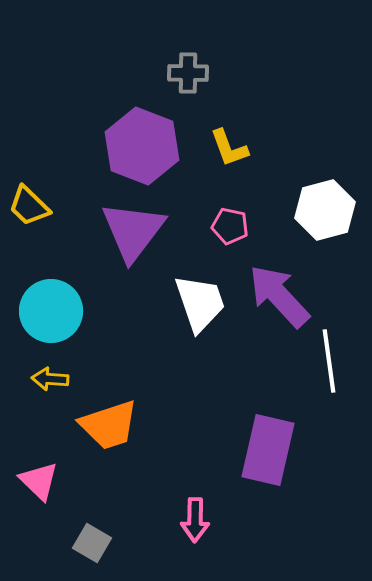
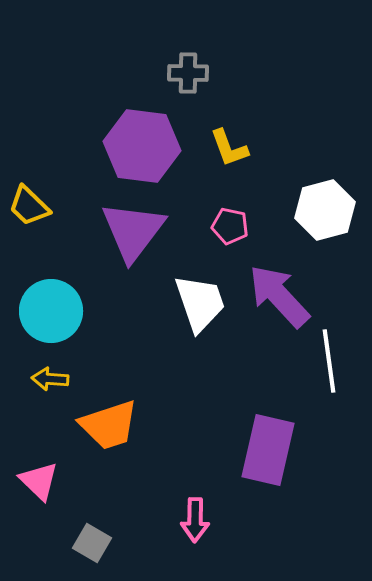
purple hexagon: rotated 14 degrees counterclockwise
